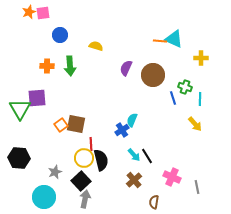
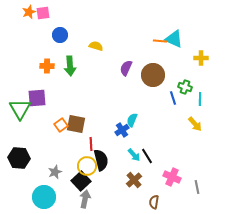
yellow circle: moved 3 px right, 8 px down
